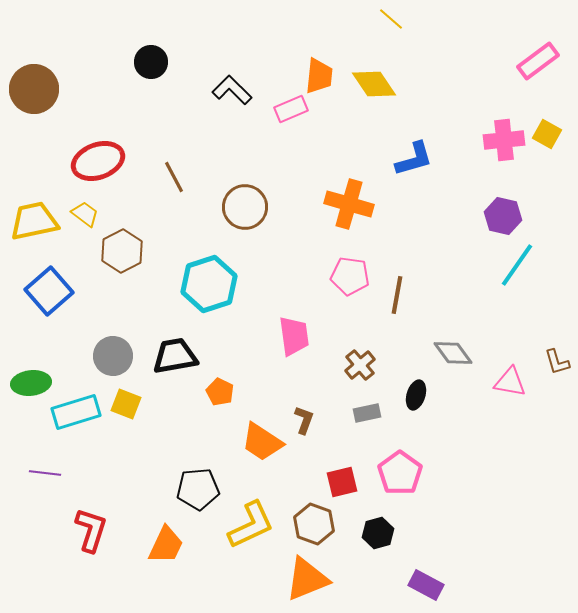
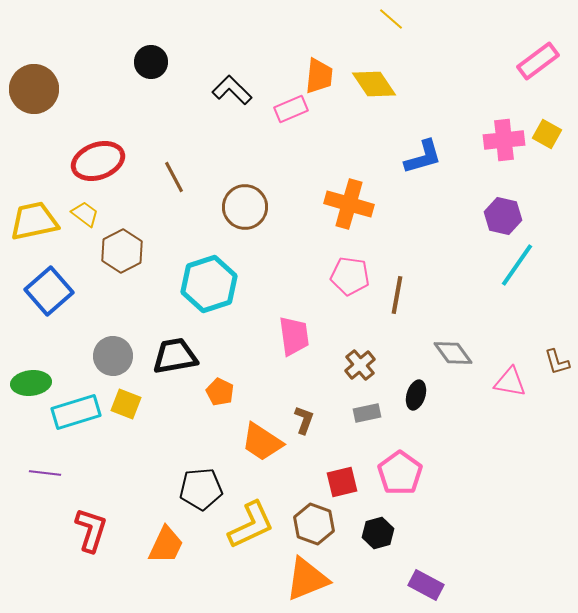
blue L-shape at (414, 159): moved 9 px right, 2 px up
black pentagon at (198, 489): moved 3 px right
